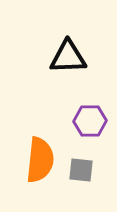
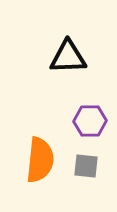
gray square: moved 5 px right, 4 px up
